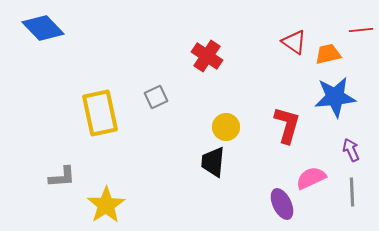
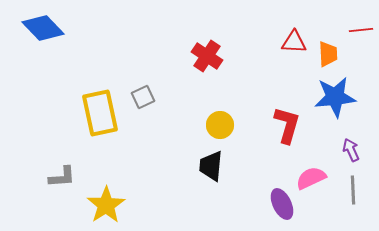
red triangle: rotated 32 degrees counterclockwise
orange trapezoid: rotated 100 degrees clockwise
gray square: moved 13 px left
yellow circle: moved 6 px left, 2 px up
black trapezoid: moved 2 px left, 4 px down
gray line: moved 1 px right, 2 px up
